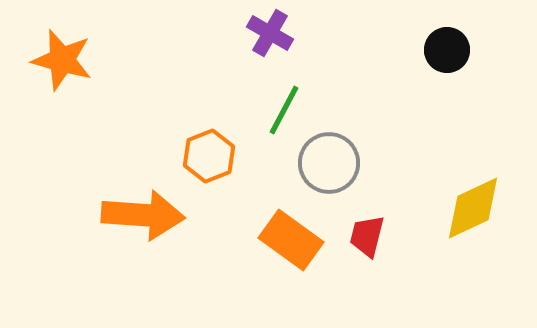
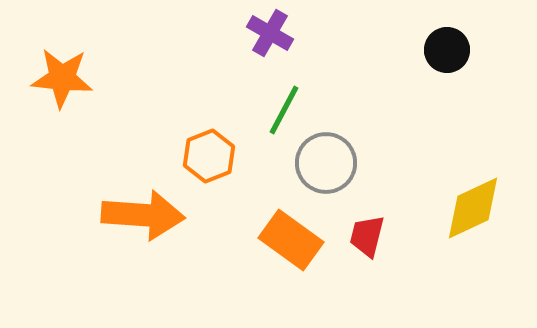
orange star: moved 18 px down; rotated 10 degrees counterclockwise
gray circle: moved 3 px left
